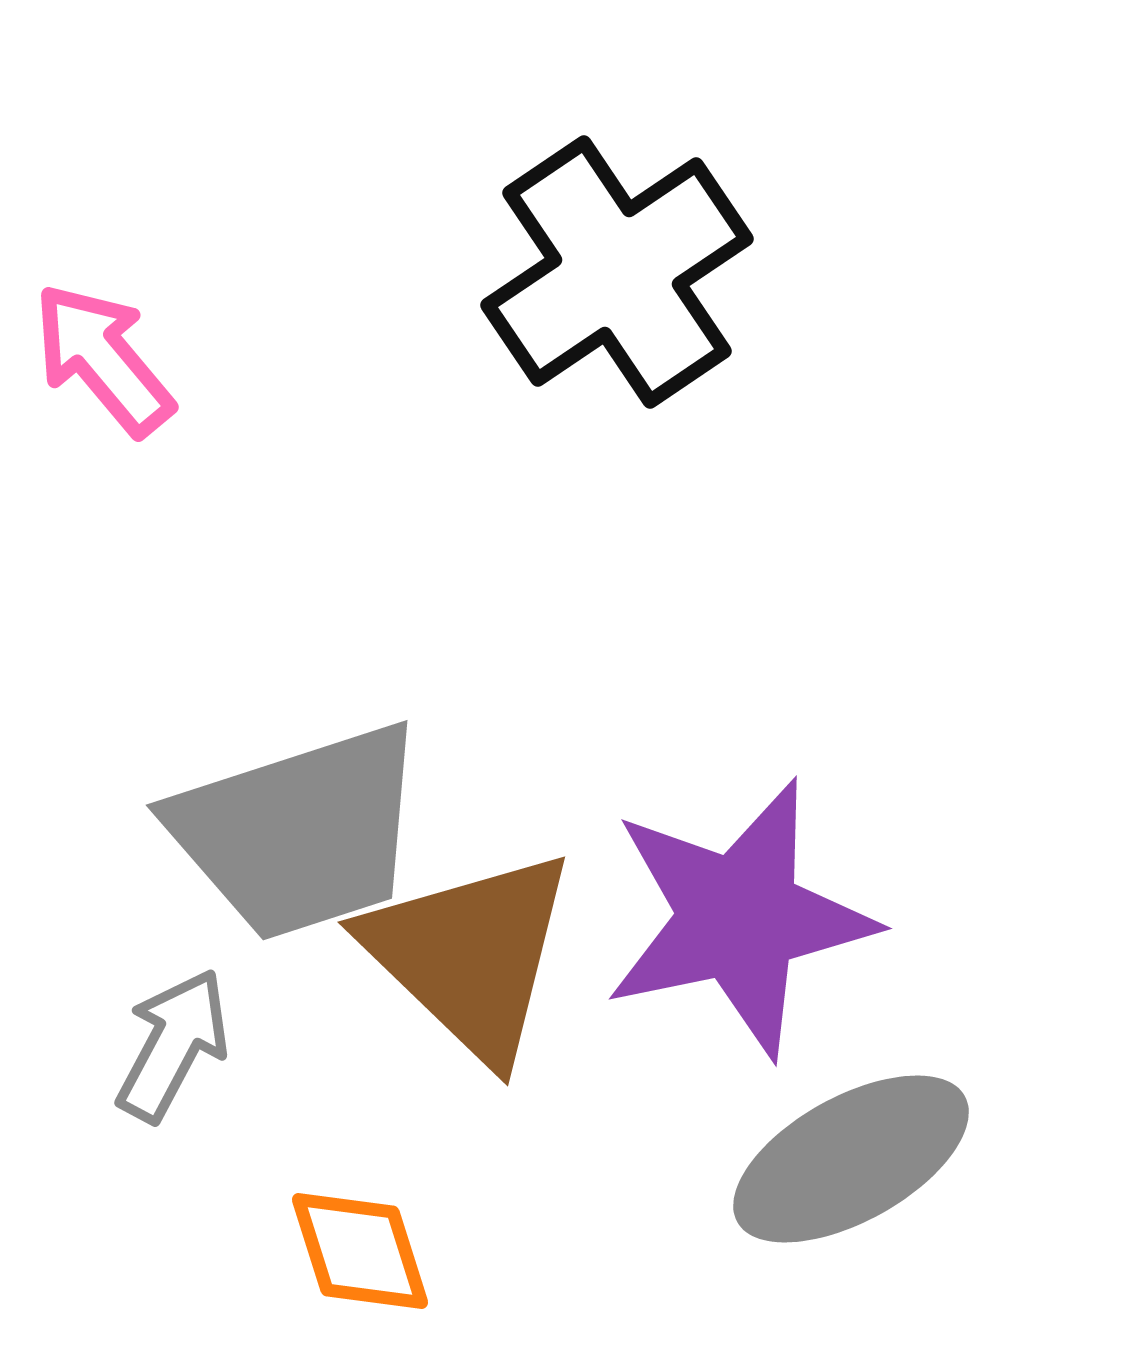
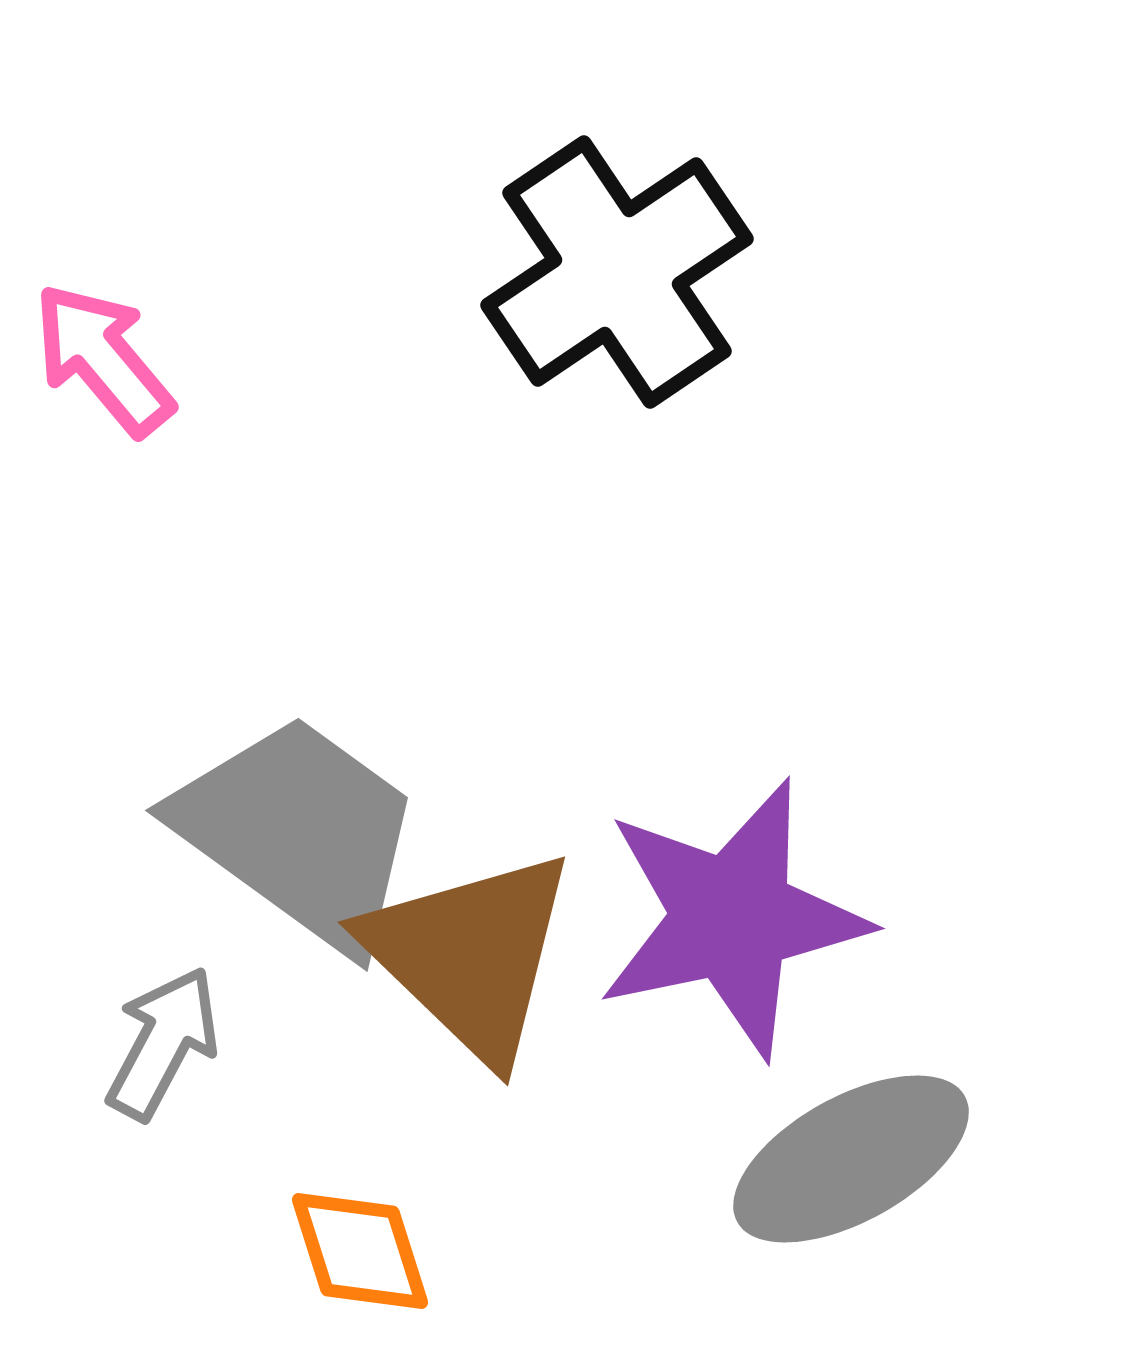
gray trapezoid: rotated 126 degrees counterclockwise
purple star: moved 7 px left
gray arrow: moved 10 px left, 2 px up
